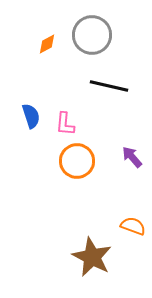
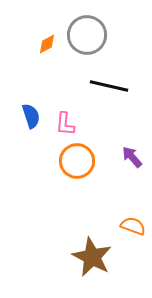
gray circle: moved 5 px left
